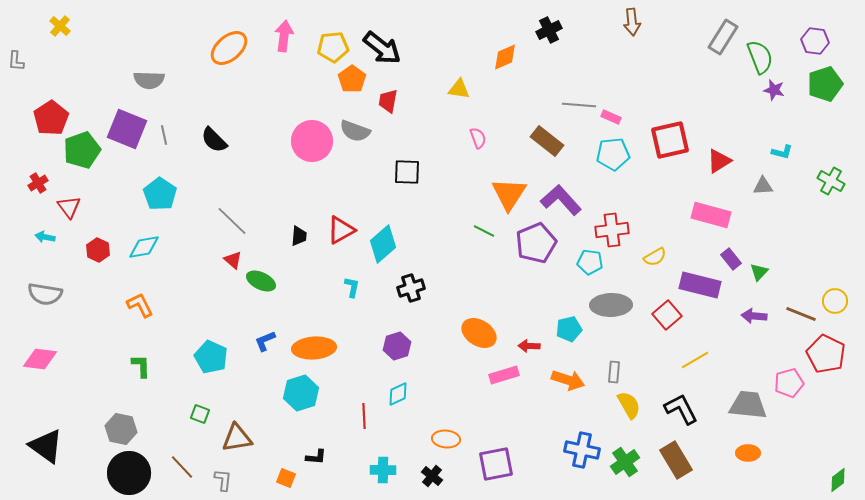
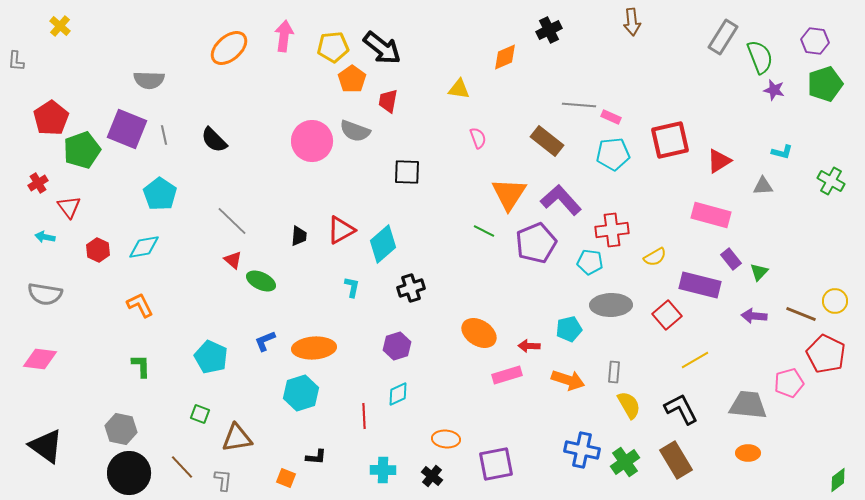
pink rectangle at (504, 375): moved 3 px right
